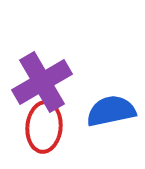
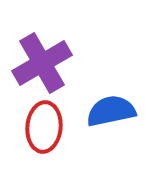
purple cross: moved 19 px up
